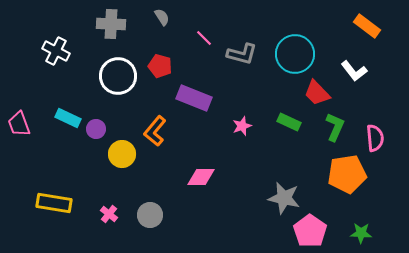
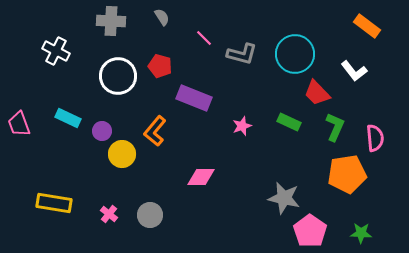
gray cross: moved 3 px up
purple circle: moved 6 px right, 2 px down
